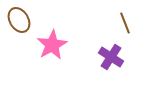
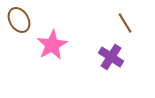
brown line: rotated 10 degrees counterclockwise
